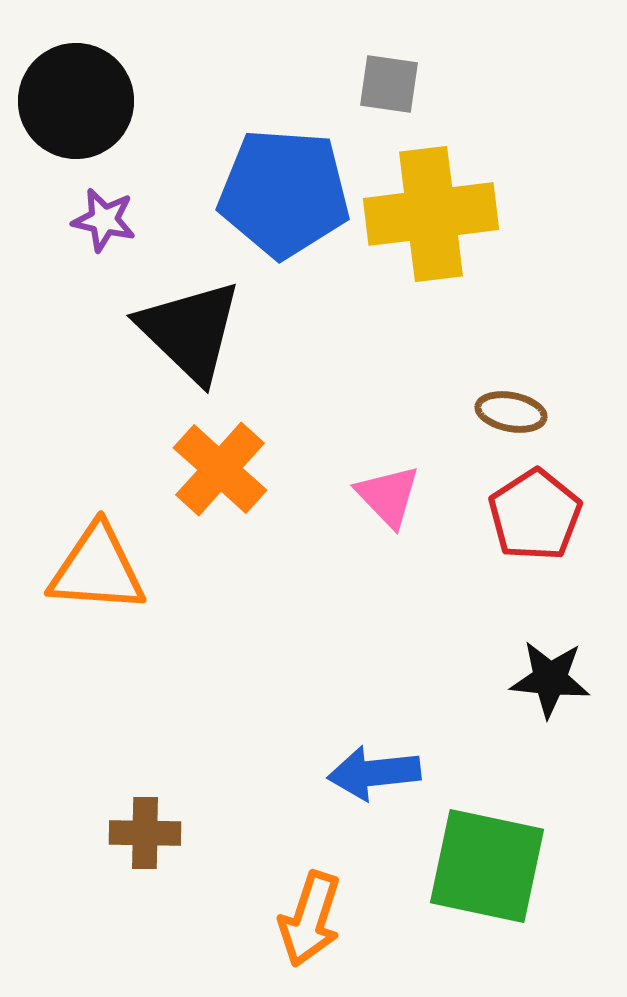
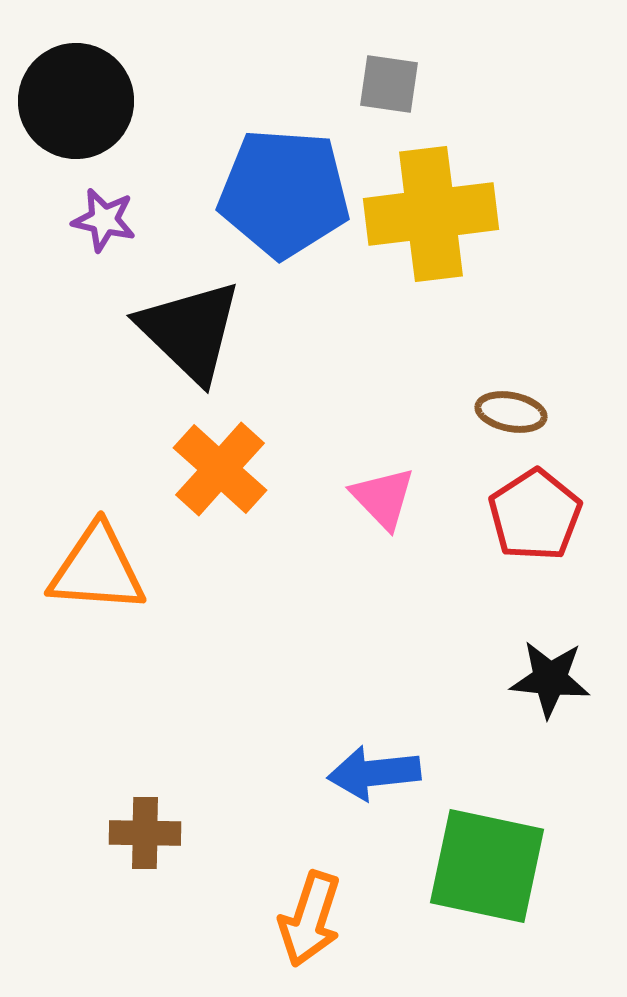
pink triangle: moved 5 px left, 2 px down
